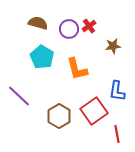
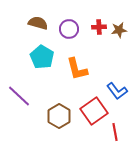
red cross: moved 10 px right, 1 px down; rotated 32 degrees clockwise
brown star: moved 6 px right, 16 px up
blue L-shape: rotated 45 degrees counterclockwise
red line: moved 2 px left, 2 px up
